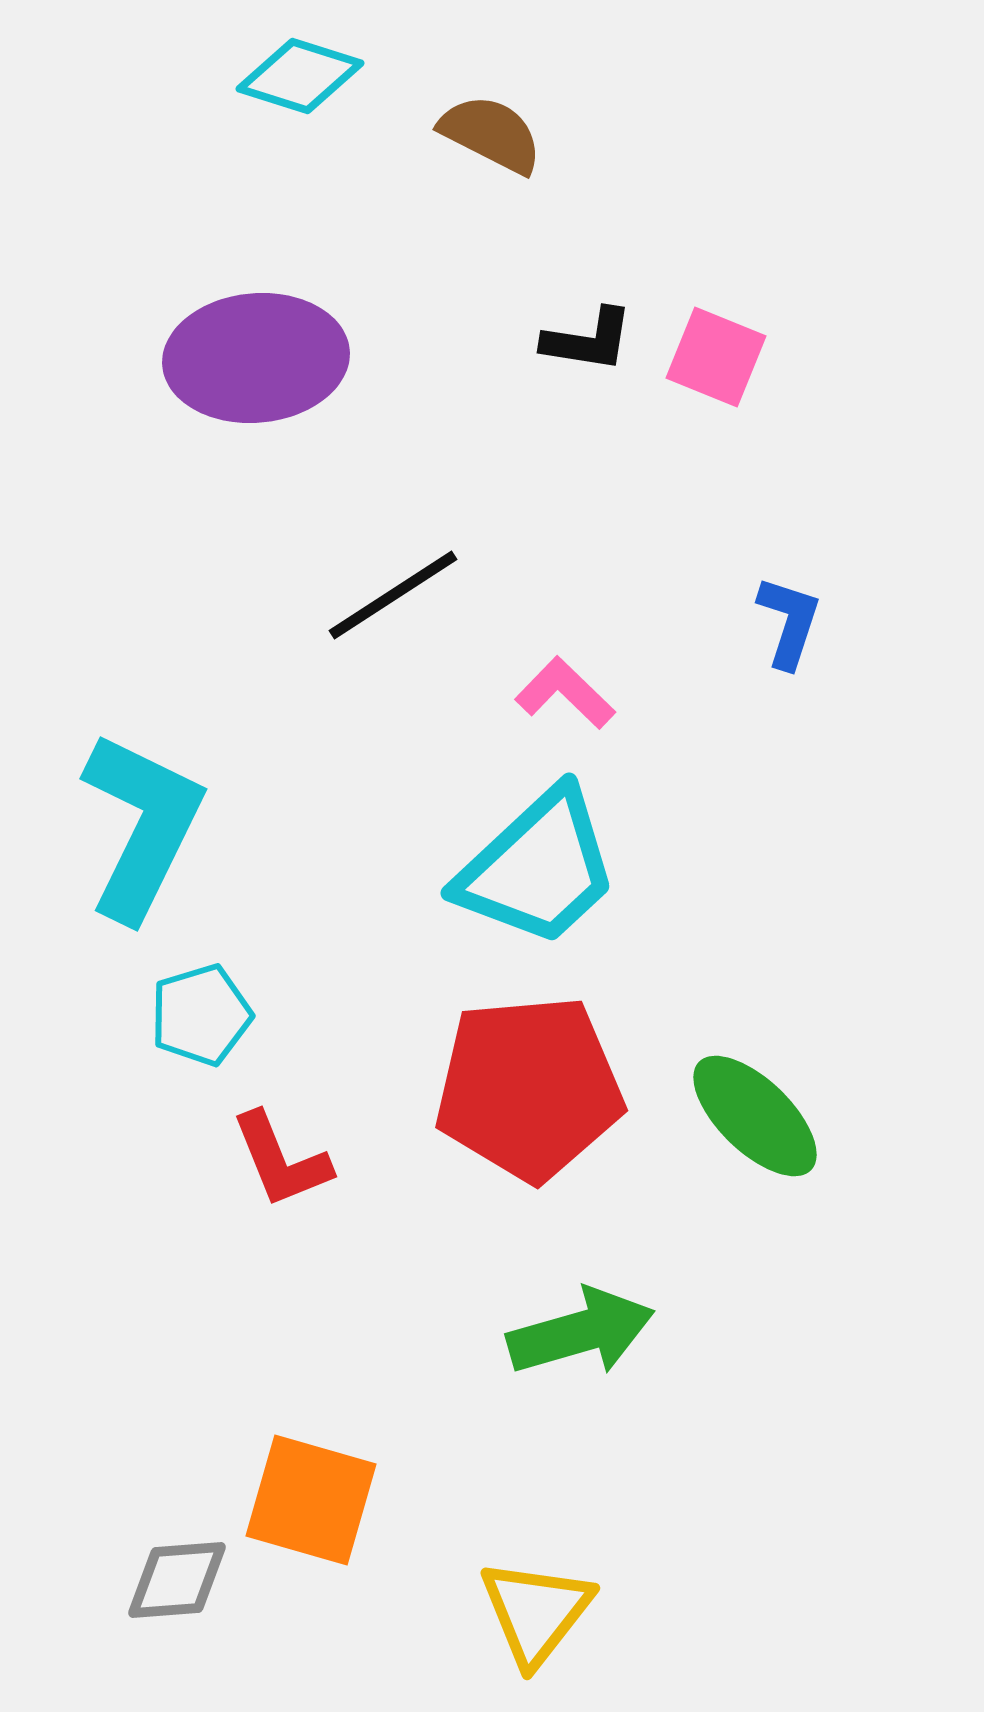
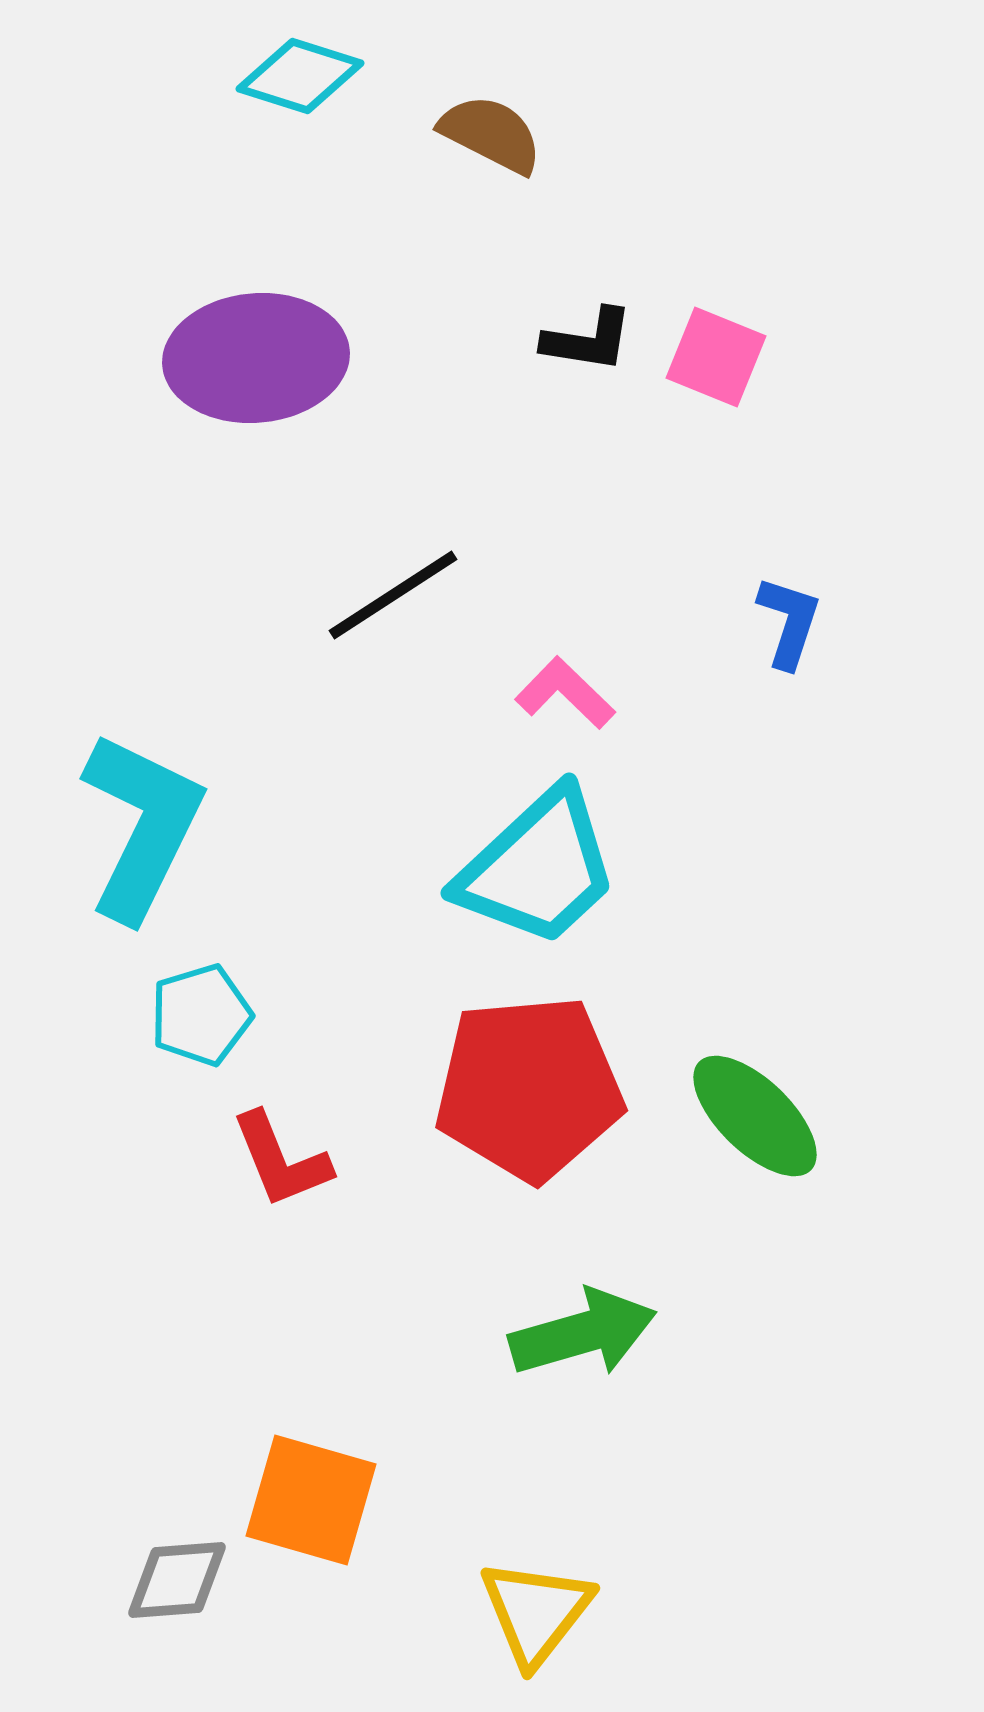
green arrow: moved 2 px right, 1 px down
